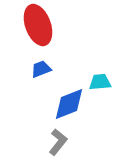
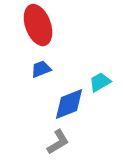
cyan trapezoid: rotated 25 degrees counterclockwise
gray L-shape: rotated 20 degrees clockwise
